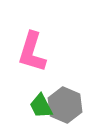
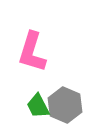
green trapezoid: moved 3 px left
